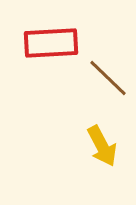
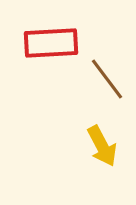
brown line: moved 1 px left, 1 px down; rotated 9 degrees clockwise
